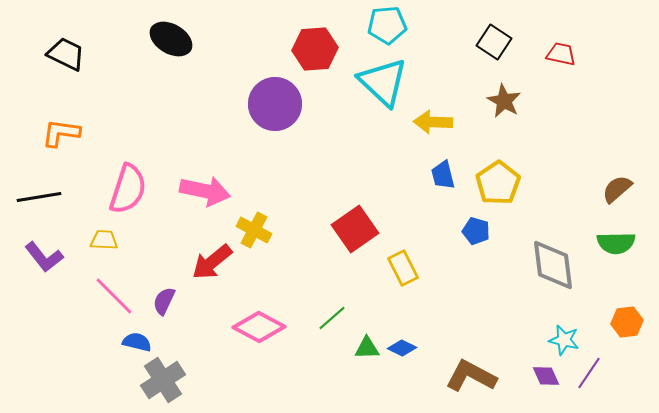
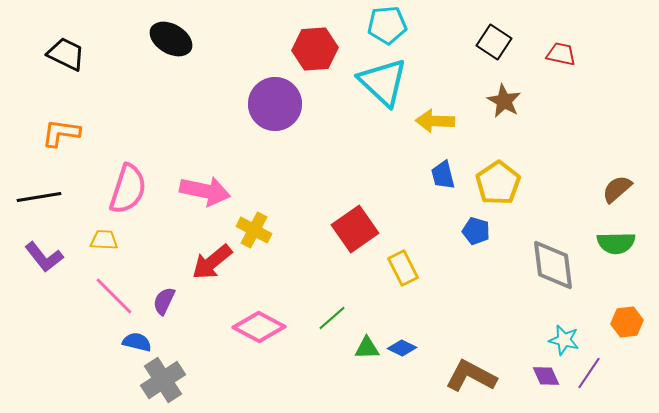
yellow arrow: moved 2 px right, 1 px up
